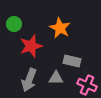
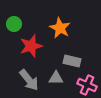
gray arrow: rotated 60 degrees counterclockwise
